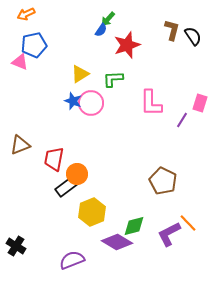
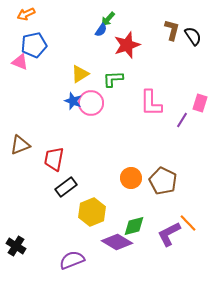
orange circle: moved 54 px right, 4 px down
